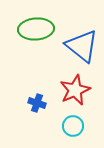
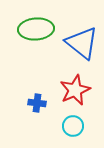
blue triangle: moved 3 px up
blue cross: rotated 12 degrees counterclockwise
